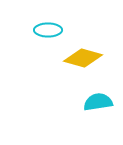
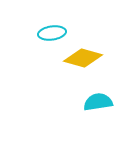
cyan ellipse: moved 4 px right, 3 px down; rotated 8 degrees counterclockwise
